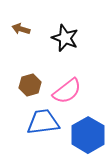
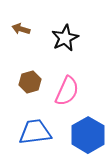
black star: rotated 24 degrees clockwise
brown hexagon: moved 3 px up
pink semicircle: rotated 28 degrees counterclockwise
blue trapezoid: moved 8 px left, 10 px down
